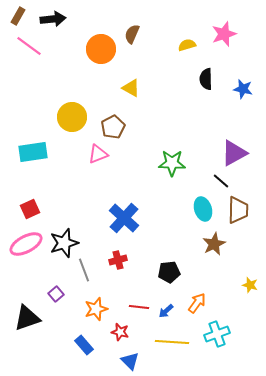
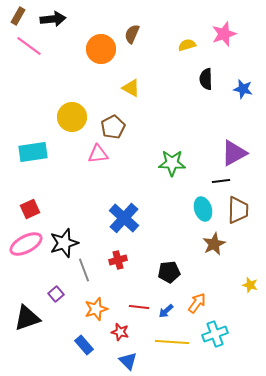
pink triangle: rotated 15 degrees clockwise
black line: rotated 48 degrees counterclockwise
cyan cross: moved 2 px left
blue triangle: moved 2 px left
